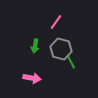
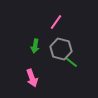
green line: rotated 24 degrees counterclockwise
pink arrow: rotated 60 degrees clockwise
